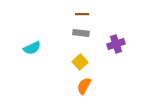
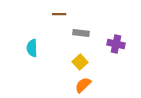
brown line: moved 23 px left
purple cross: rotated 30 degrees clockwise
cyan semicircle: rotated 114 degrees clockwise
orange semicircle: moved 1 px left, 1 px up; rotated 18 degrees clockwise
